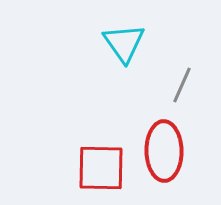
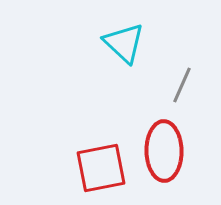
cyan triangle: rotated 12 degrees counterclockwise
red square: rotated 12 degrees counterclockwise
